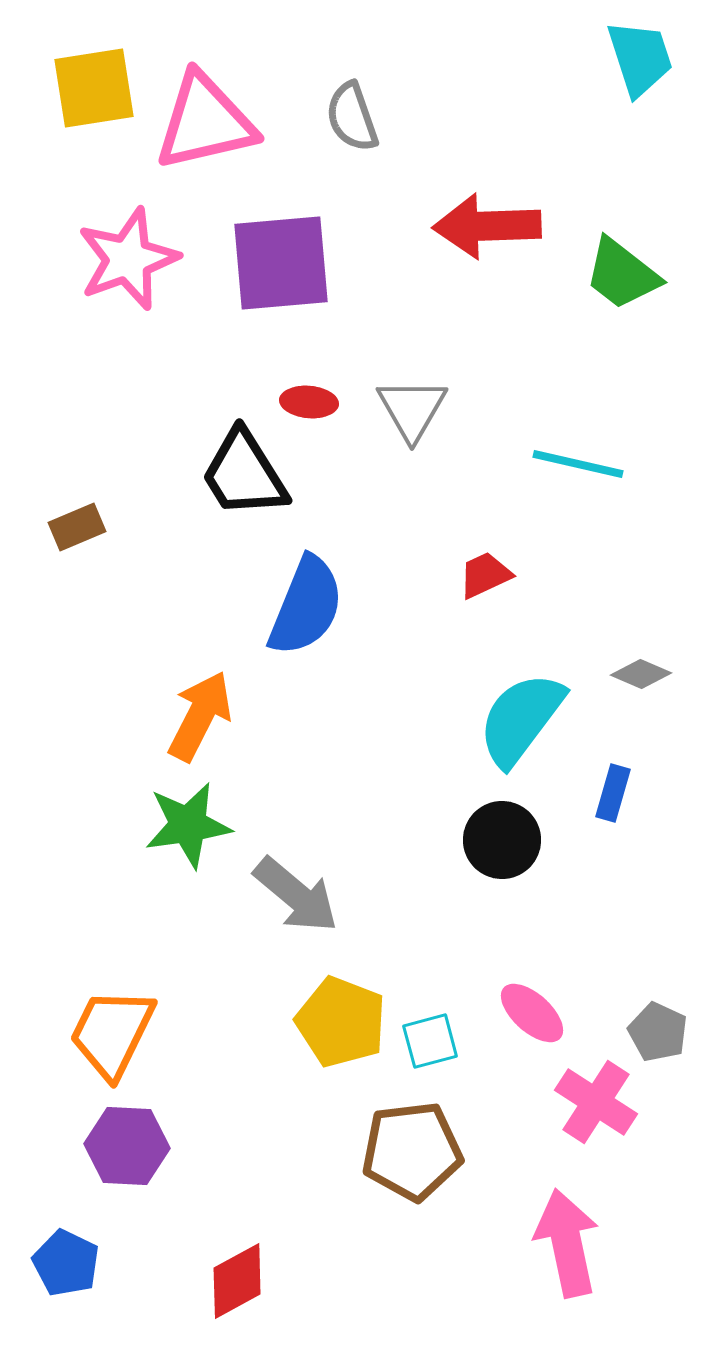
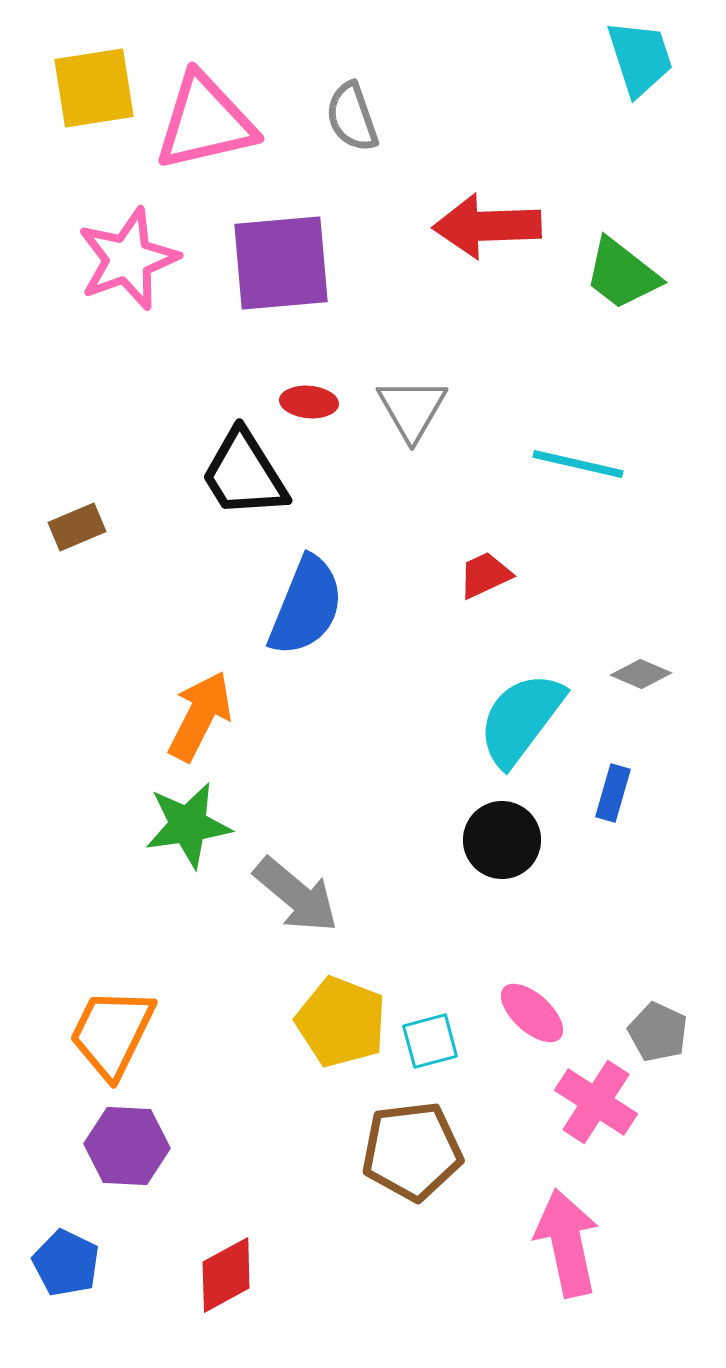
red diamond: moved 11 px left, 6 px up
